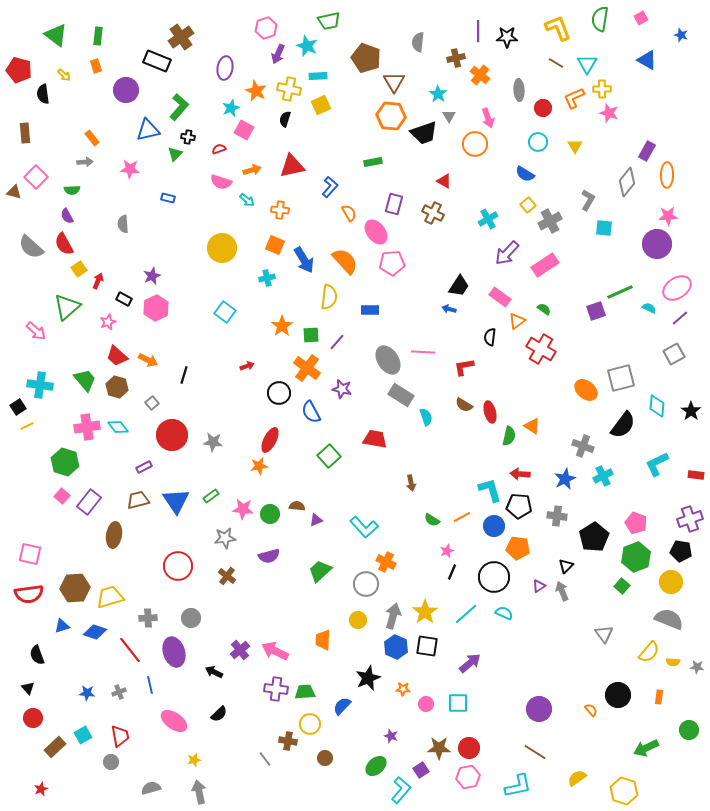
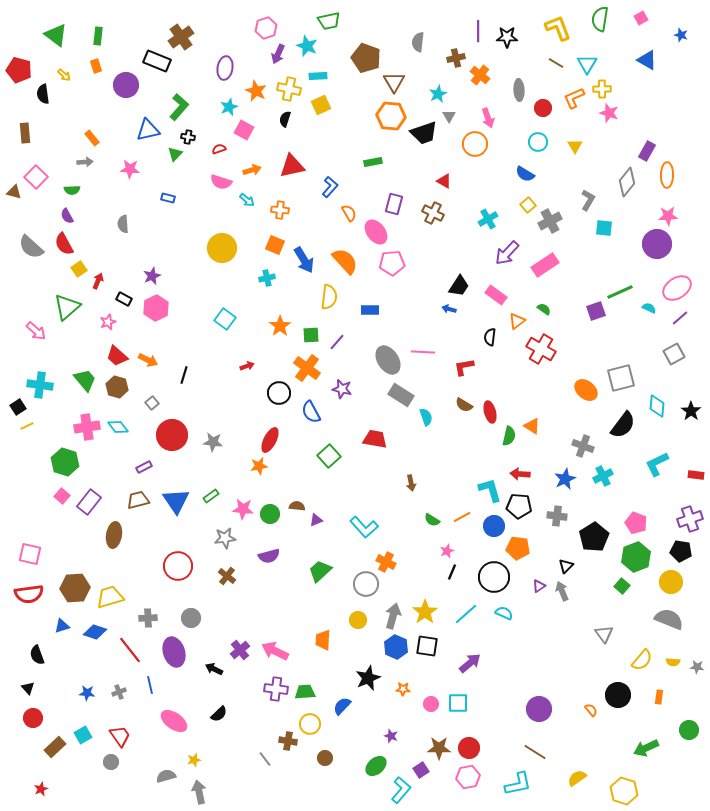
purple circle at (126, 90): moved 5 px up
cyan star at (438, 94): rotated 12 degrees clockwise
cyan star at (231, 108): moved 2 px left, 1 px up
pink rectangle at (500, 297): moved 4 px left, 2 px up
cyan square at (225, 312): moved 7 px down
orange star at (282, 326): moved 2 px left
yellow semicircle at (649, 652): moved 7 px left, 8 px down
black arrow at (214, 672): moved 3 px up
pink circle at (426, 704): moved 5 px right
red trapezoid at (120, 736): rotated 25 degrees counterclockwise
cyan L-shape at (518, 786): moved 2 px up
gray semicircle at (151, 788): moved 15 px right, 12 px up
